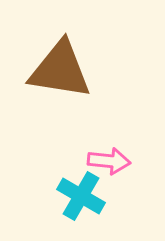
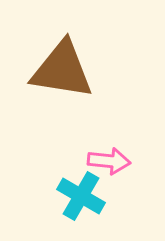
brown triangle: moved 2 px right
